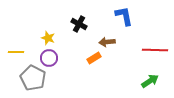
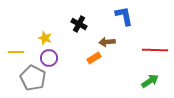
yellow star: moved 3 px left
